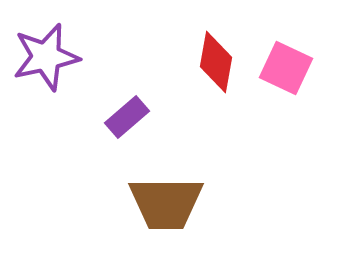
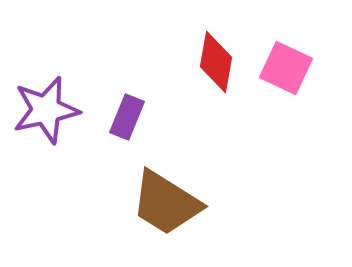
purple star: moved 53 px down
purple rectangle: rotated 27 degrees counterclockwise
brown trapezoid: rotated 32 degrees clockwise
